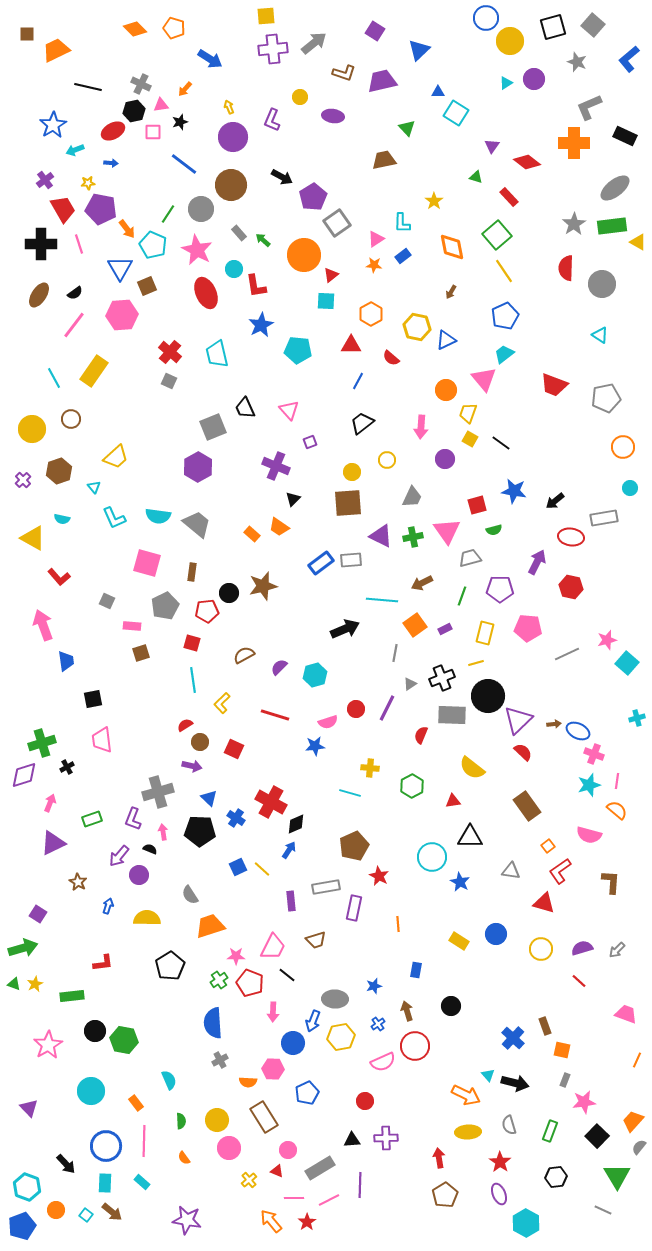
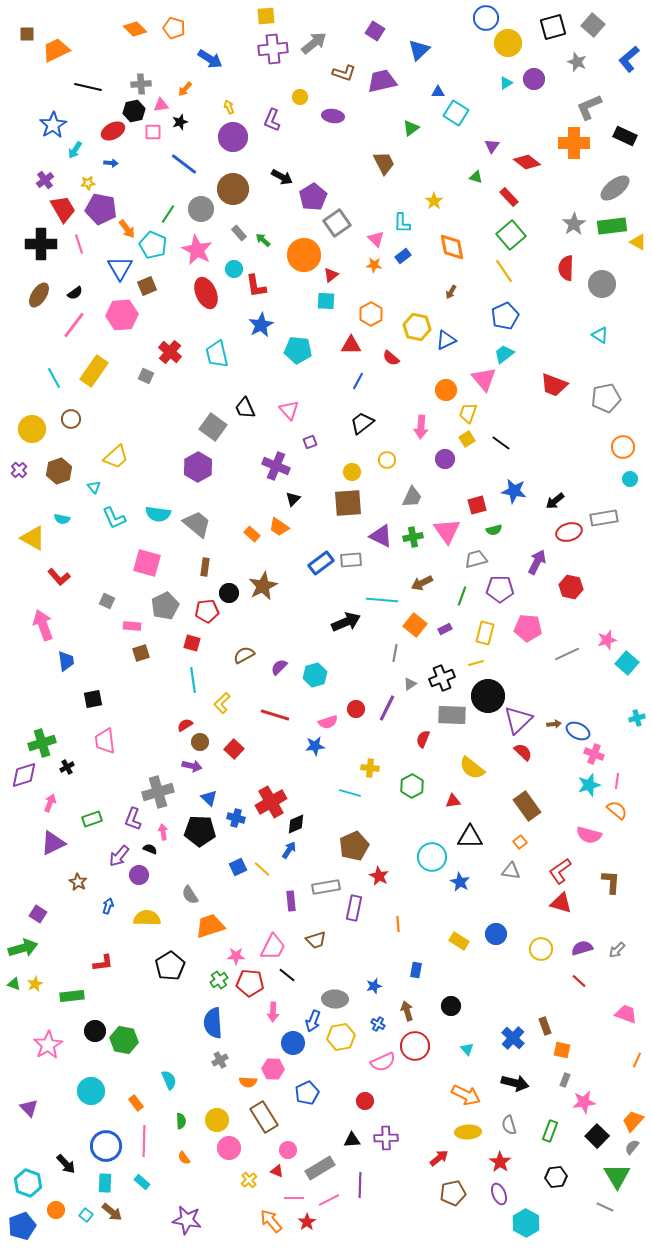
yellow circle at (510, 41): moved 2 px left, 2 px down
gray cross at (141, 84): rotated 30 degrees counterclockwise
green triangle at (407, 128): moved 4 px right; rotated 36 degrees clockwise
cyan arrow at (75, 150): rotated 36 degrees counterclockwise
brown trapezoid at (384, 160): moved 3 px down; rotated 75 degrees clockwise
brown circle at (231, 185): moved 2 px right, 4 px down
green square at (497, 235): moved 14 px right
pink triangle at (376, 239): rotated 42 degrees counterclockwise
gray square at (169, 381): moved 23 px left, 5 px up
gray square at (213, 427): rotated 32 degrees counterclockwise
yellow square at (470, 439): moved 3 px left; rotated 28 degrees clockwise
purple cross at (23, 480): moved 4 px left, 10 px up
cyan circle at (630, 488): moved 9 px up
cyan semicircle at (158, 516): moved 2 px up
red ellipse at (571, 537): moved 2 px left, 5 px up; rotated 25 degrees counterclockwise
gray trapezoid at (470, 558): moved 6 px right, 1 px down
brown rectangle at (192, 572): moved 13 px right, 5 px up
brown star at (263, 586): rotated 12 degrees counterclockwise
orange square at (415, 625): rotated 15 degrees counterclockwise
black arrow at (345, 629): moved 1 px right, 7 px up
red semicircle at (421, 735): moved 2 px right, 4 px down
pink trapezoid at (102, 740): moved 3 px right, 1 px down
red square at (234, 749): rotated 18 degrees clockwise
red cross at (271, 802): rotated 32 degrees clockwise
blue cross at (236, 818): rotated 18 degrees counterclockwise
orange square at (548, 846): moved 28 px left, 4 px up
red triangle at (544, 903): moved 17 px right
red pentagon at (250, 983): rotated 16 degrees counterclockwise
blue cross at (378, 1024): rotated 24 degrees counterclockwise
cyan triangle at (488, 1075): moved 21 px left, 26 px up
gray semicircle at (639, 1147): moved 7 px left
red arrow at (439, 1158): rotated 60 degrees clockwise
cyan hexagon at (27, 1187): moved 1 px right, 4 px up
brown pentagon at (445, 1195): moved 8 px right, 2 px up; rotated 20 degrees clockwise
gray line at (603, 1210): moved 2 px right, 3 px up
